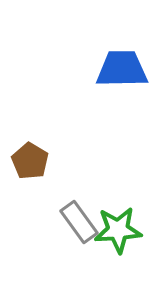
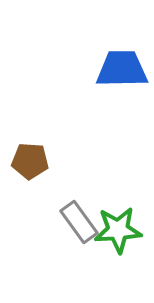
brown pentagon: rotated 27 degrees counterclockwise
